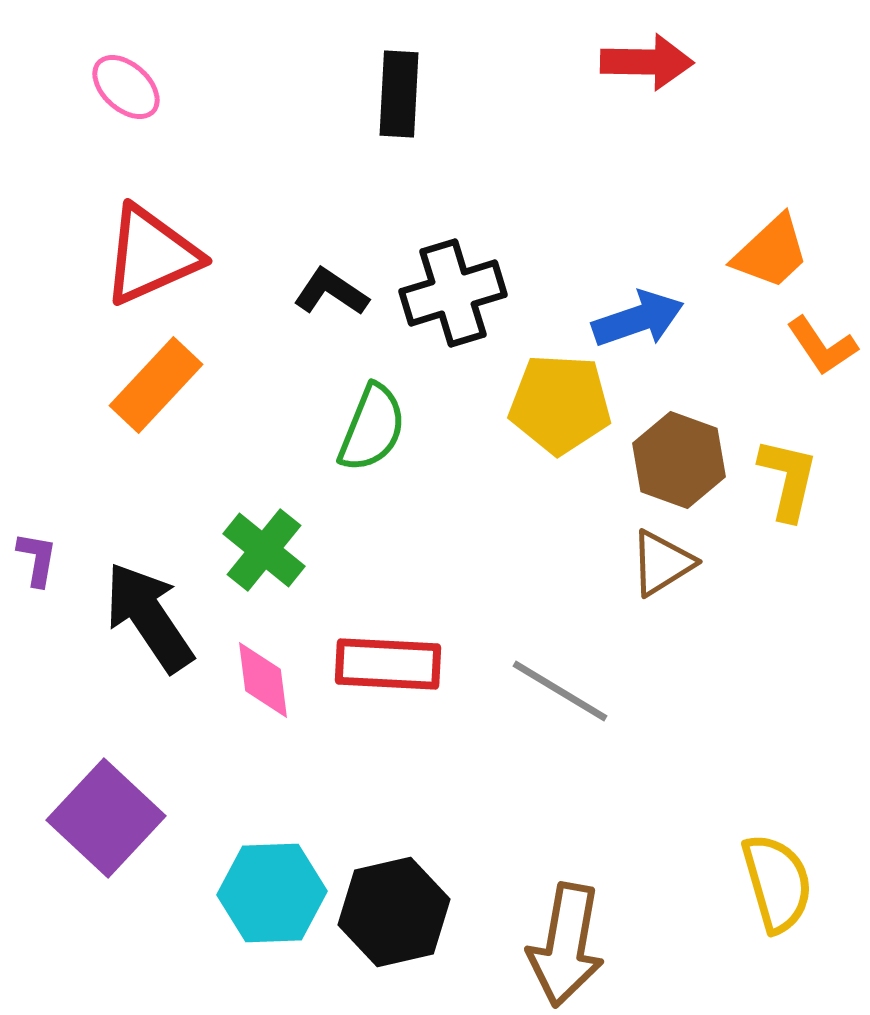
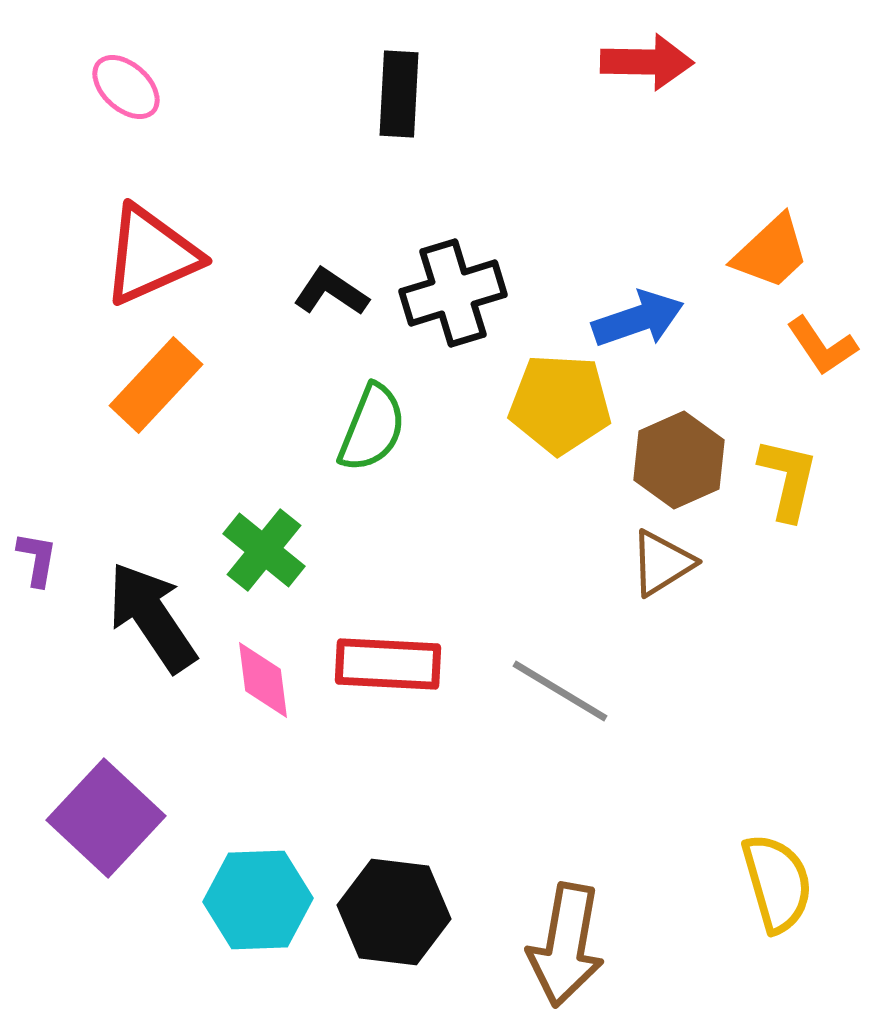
brown hexagon: rotated 16 degrees clockwise
black arrow: moved 3 px right
cyan hexagon: moved 14 px left, 7 px down
black hexagon: rotated 20 degrees clockwise
